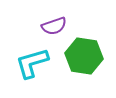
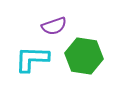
cyan L-shape: moved 4 px up; rotated 18 degrees clockwise
